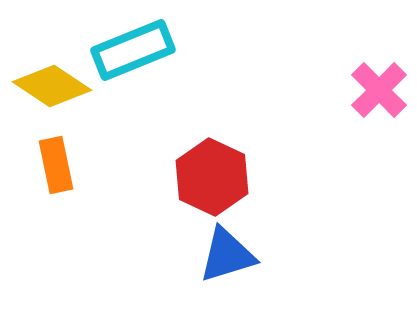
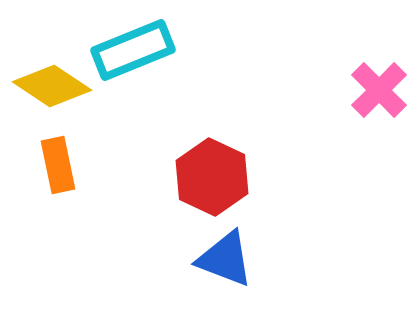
orange rectangle: moved 2 px right
blue triangle: moved 2 px left, 4 px down; rotated 38 degrees clockwise
